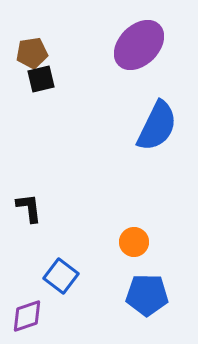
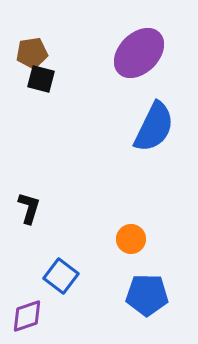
purple ellipse: moved 8 px down
black square: rotated 28 degrees clockwise
blue semicircle: moved 3 px left, 1 px down
black L-shape: rotated 24 degrees clockwise
orange circle: moved 3 px left, 3 px up
